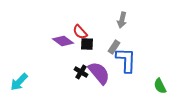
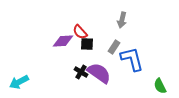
purple diamond: rotated 40 degrees counterclockwise
blue L-shape: moved 6 px right, 1 px up; rotated 16 degrees counterclockwise
purple semicircle: rotated 15 degrees counterclockwise
cyan arrow: rotated 18 degrees clockwise
